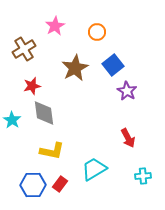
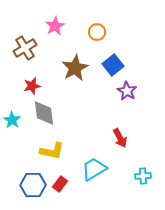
brown cross: moved 1 px right, 1 px up
red arrow: moved 8 px left
